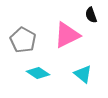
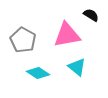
black semicircle: rotated 140 degrees clockwise
pink triangle: rotated 16 degrees clockwise
cyan triangle: moved 6 px left, 7 px up
